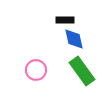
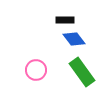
blue diamond: rotated 25 degrees counterclockwise
green rectangle: moved 1 px down
